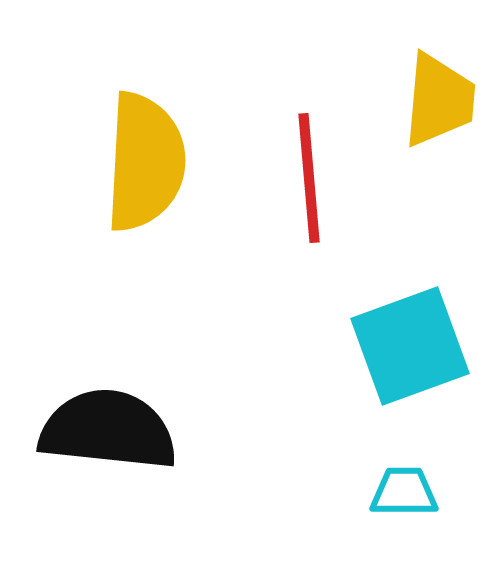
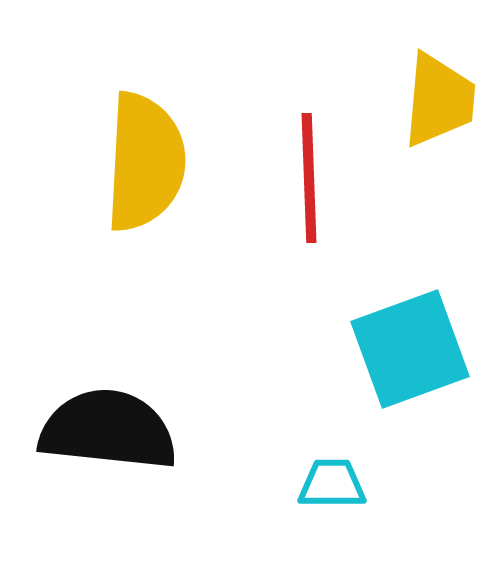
red line: rotated 3 degrees clockwise
cyan square: moved 3 px down
cyan trapezoid: moved 72 px left, 8 px up
